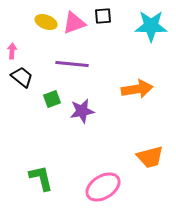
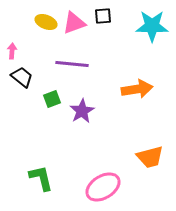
cyan star: moved 1 px right
purple star: rotated 20 degrees counterclockwise
